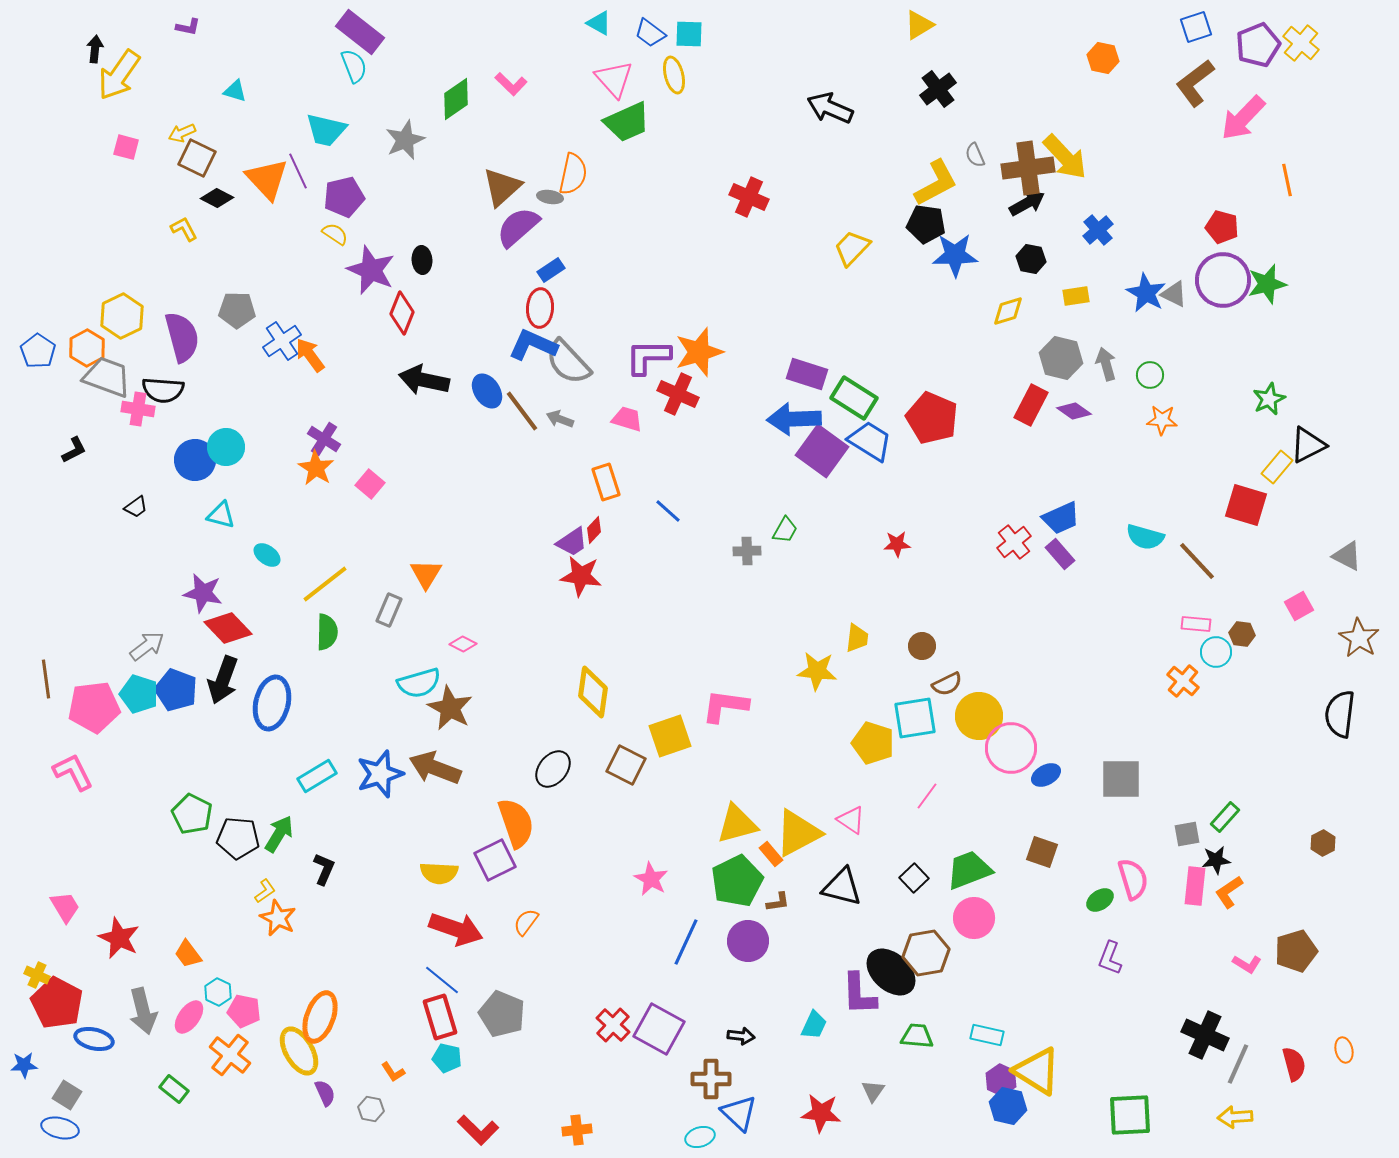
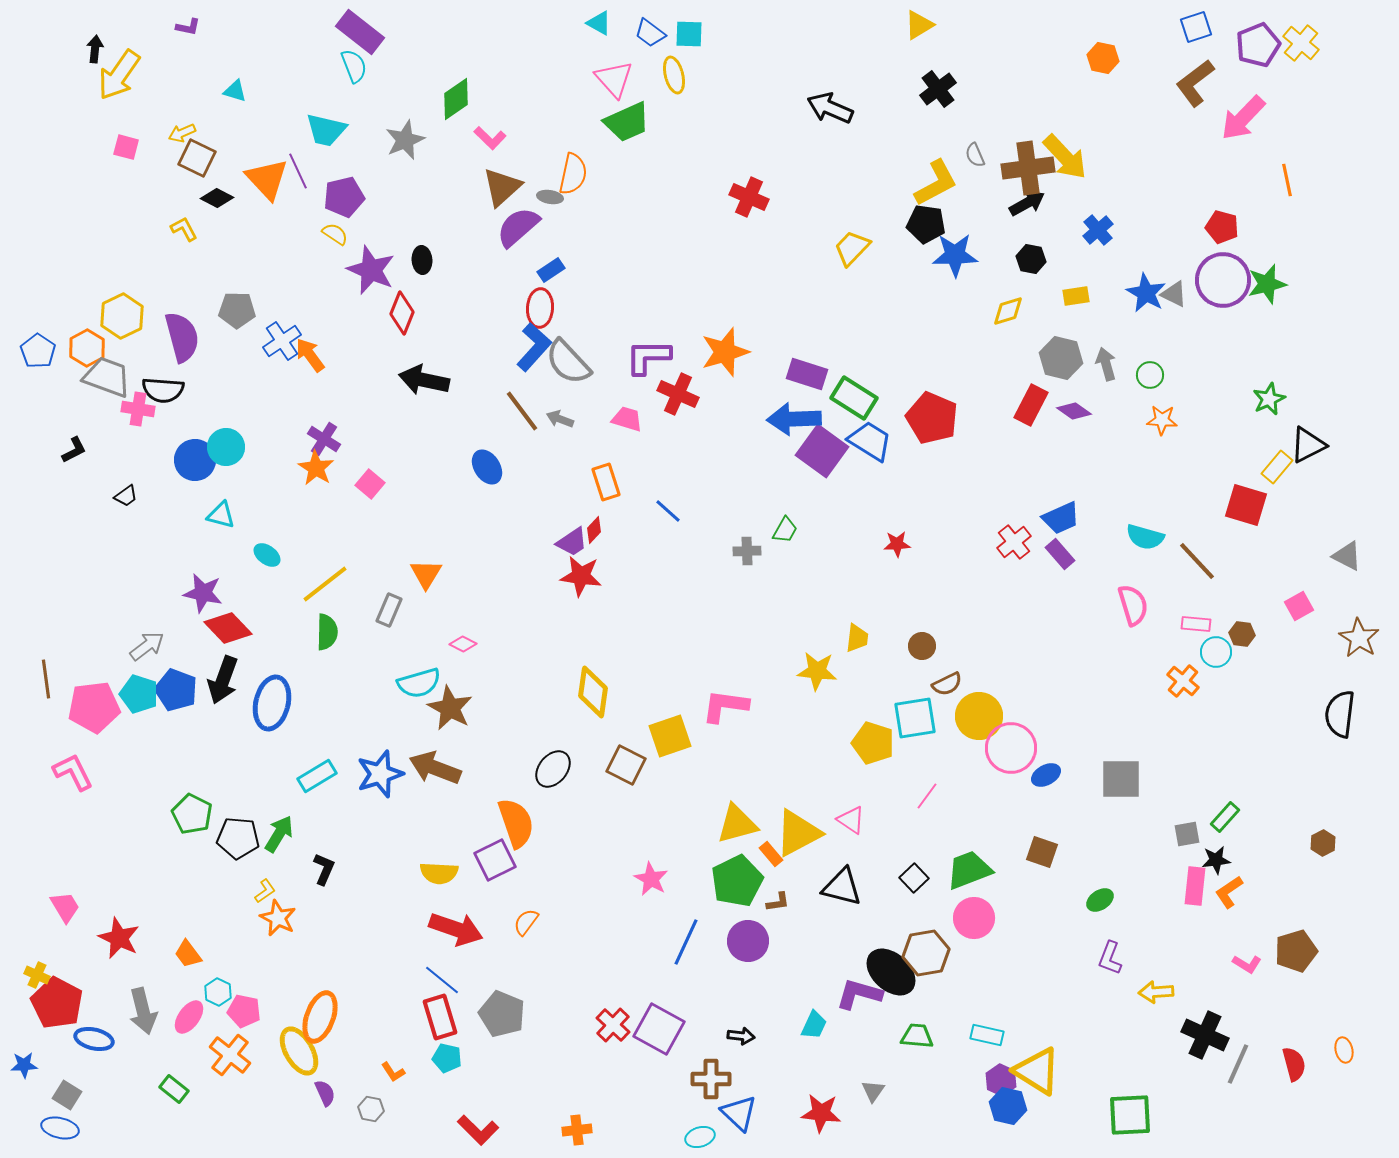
pink L-shape at (511, 84): moved 21 px left, 54 px down
blue L-shape at (533, 345): moved 1 px right, 2 px down; rotated 108 degrees clockwise
orange star at (699, 352): moved 26 px right
blue ellipse at (487, 391): moved 76 px down
black trapezoid at (136, 507): moved 10 px left, 11 px up
pink semicircle at (1133, 879): moved 274 px up
purple L-shape at (859, 994): rotated 108 degrees clockwise
yellow arrow at (1235, 1117): moved 79 px left, 125 px up
